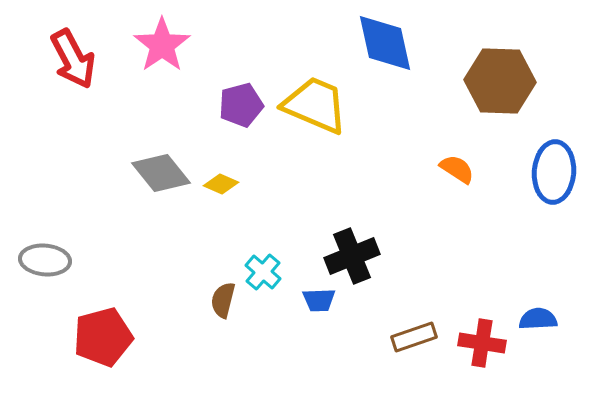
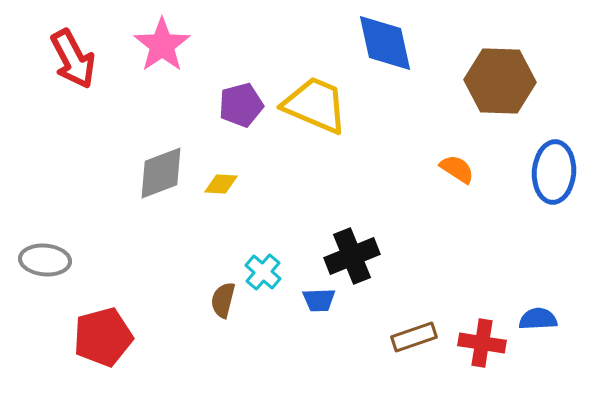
gray diamond: rotated 72 degrees counterclockwise
yellow diamond: rotated 20 degrees counterclockwise
